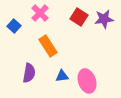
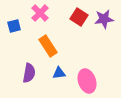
blue square: rotated 32 degrees clockwise
blue triangle: moved 3 px left, 3 px up
